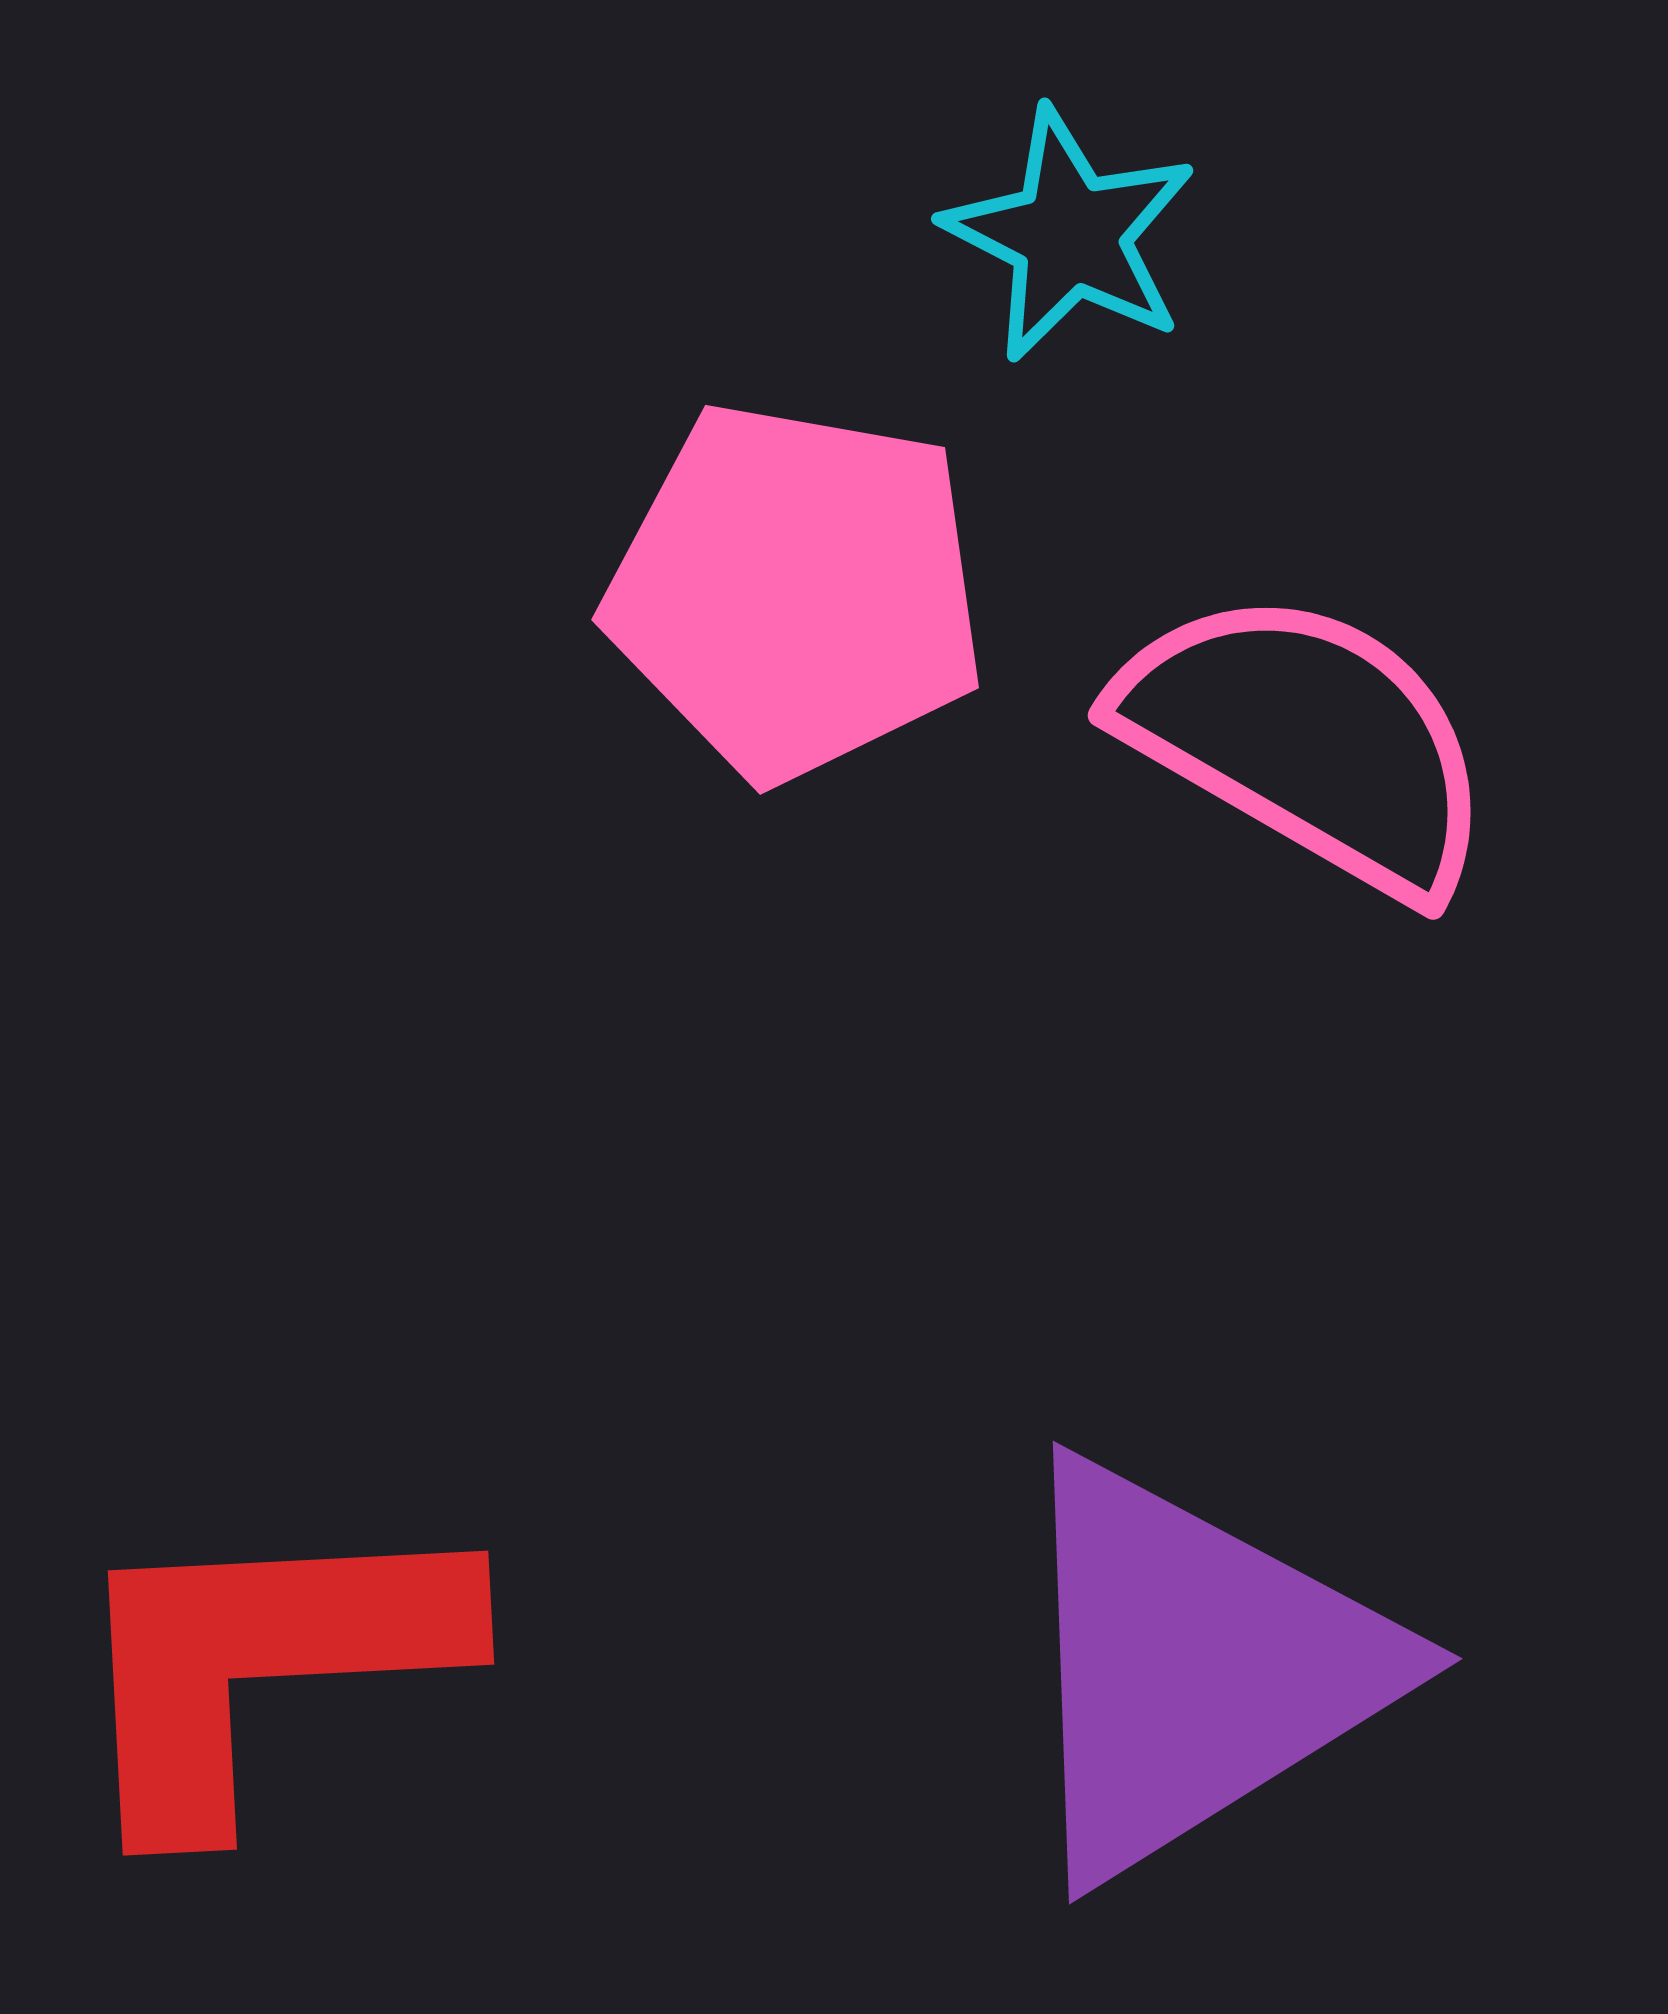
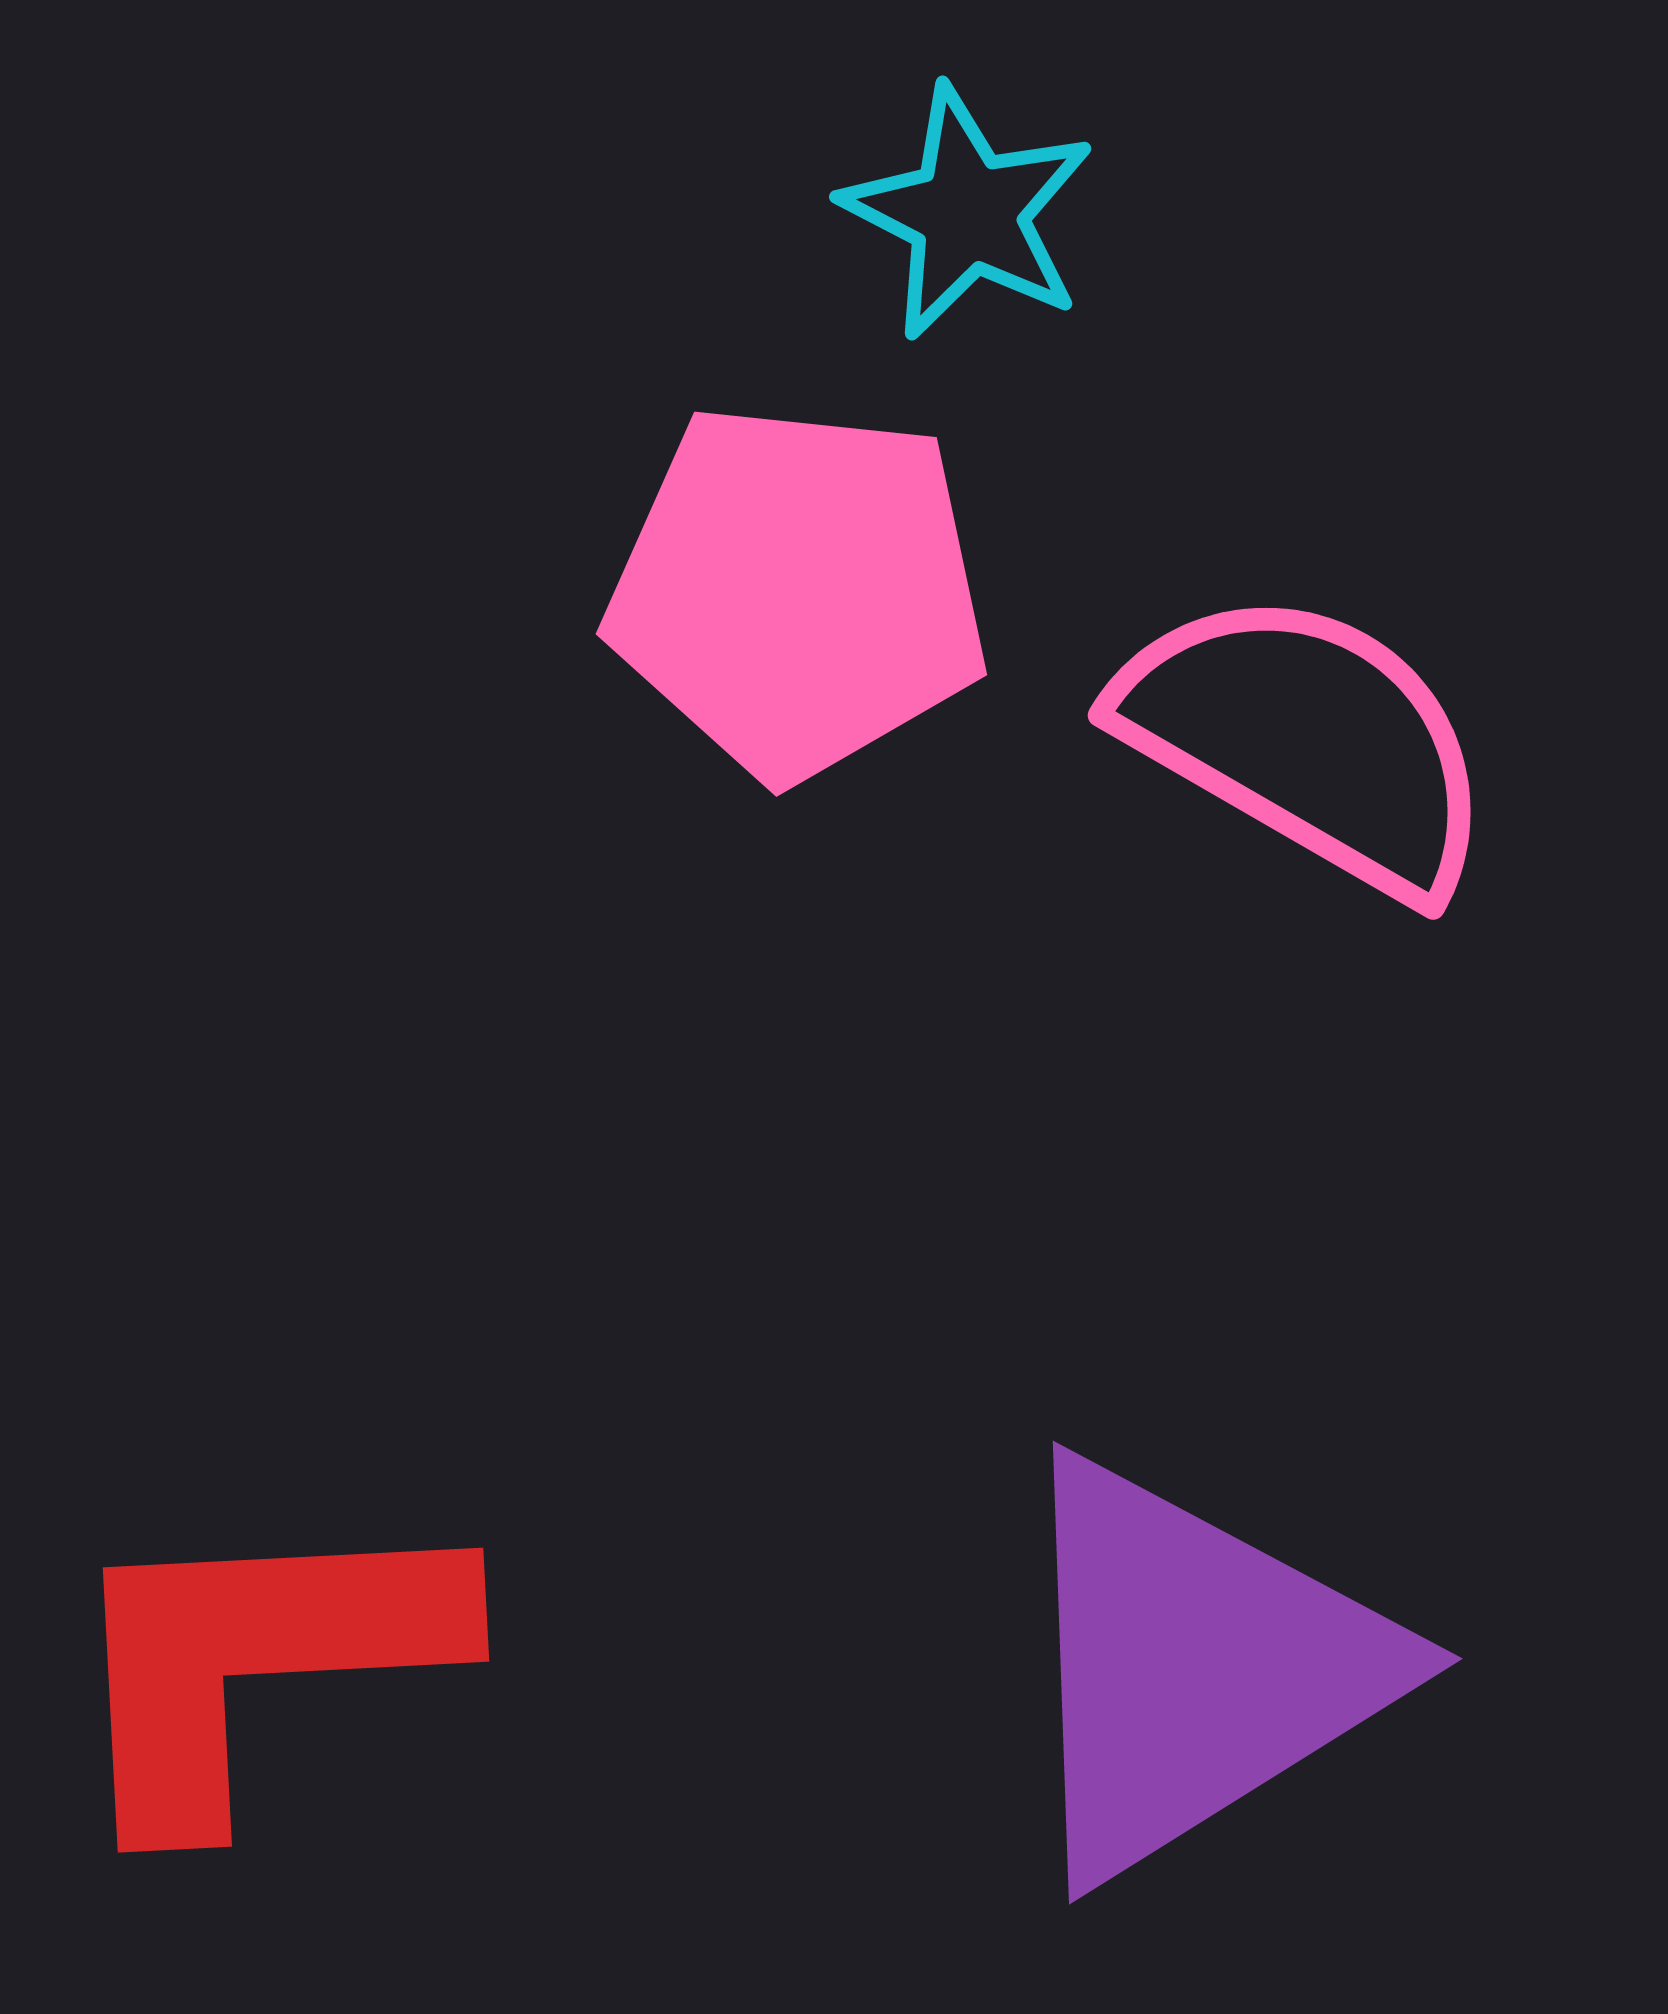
cyan star: moved 102 px left, 22 px up
pink pentagon: moved 2 px right; rotated 4 degrees counterclockwise
red L-shape: moved 5 px left, 3 px up
